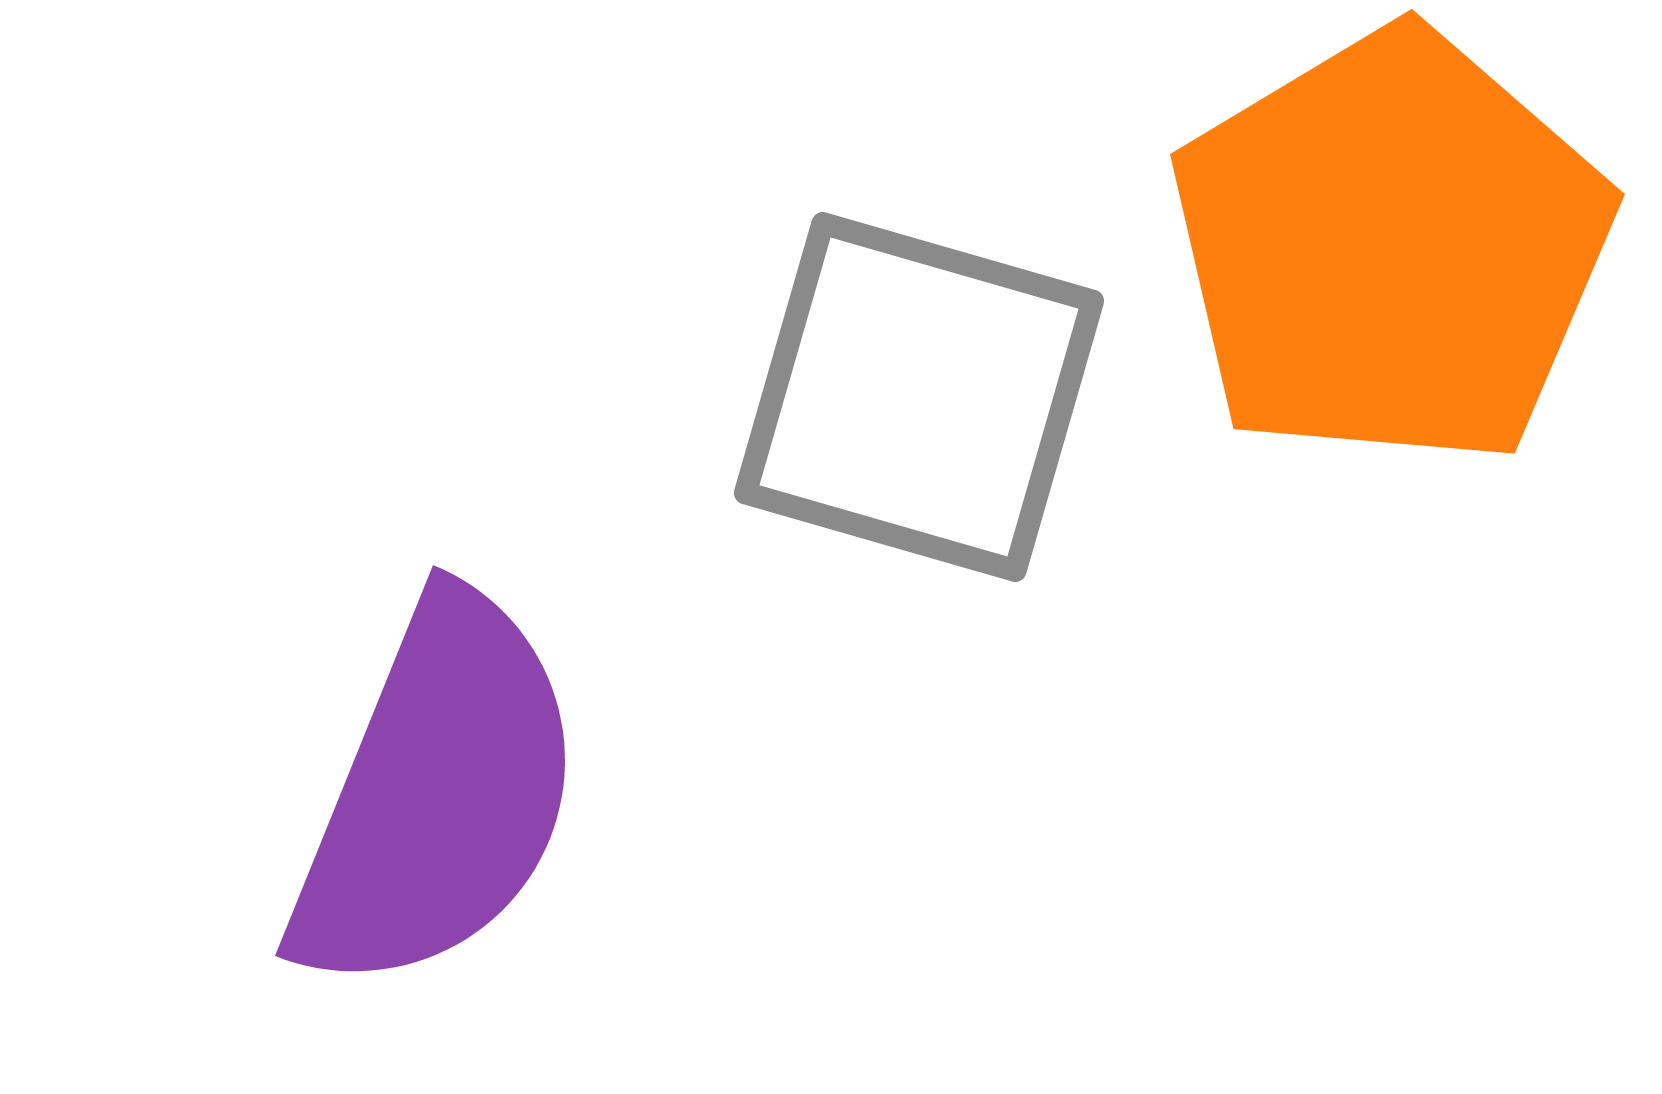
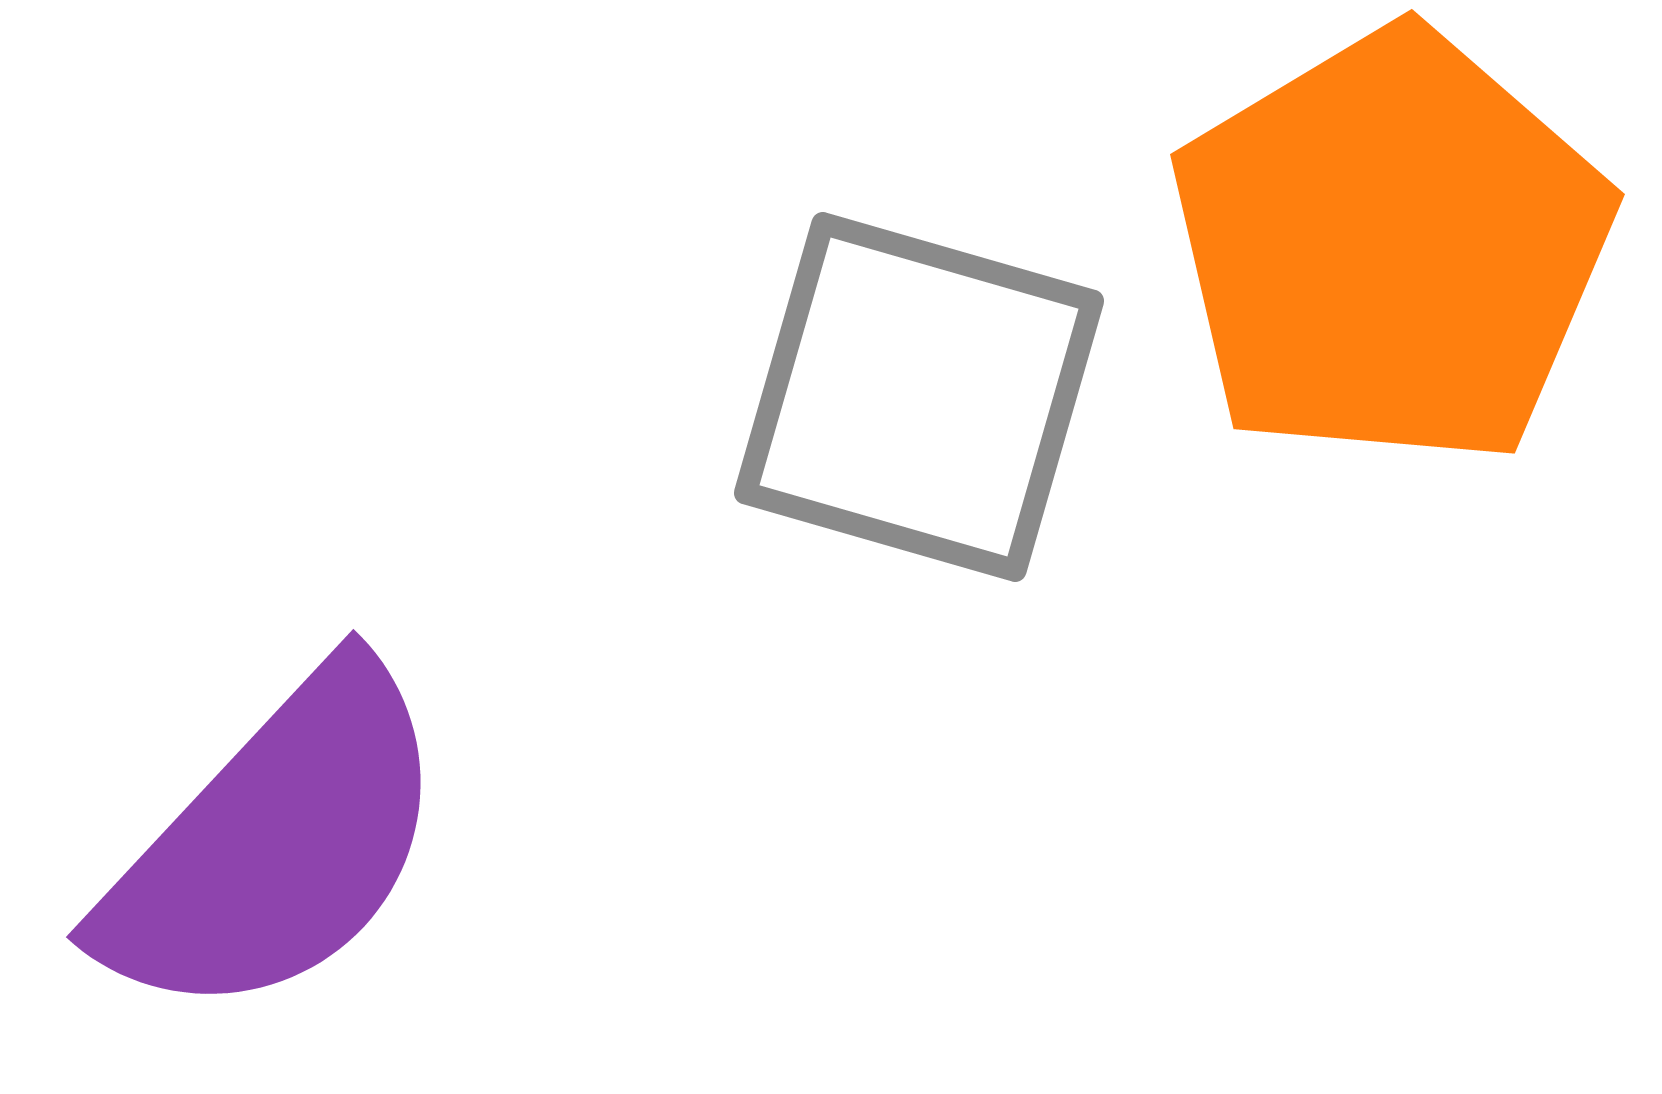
purple semicircle: moved 162 px left, 50 px down; rotated 21 degrees clockwise
